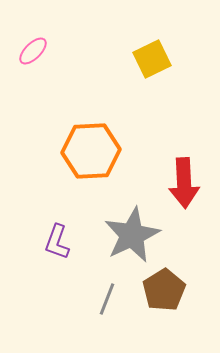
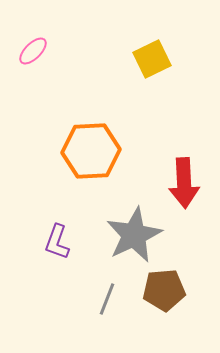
gray star: moved 2 px right
brown pentagon: rotated 27 degrees clockwise
